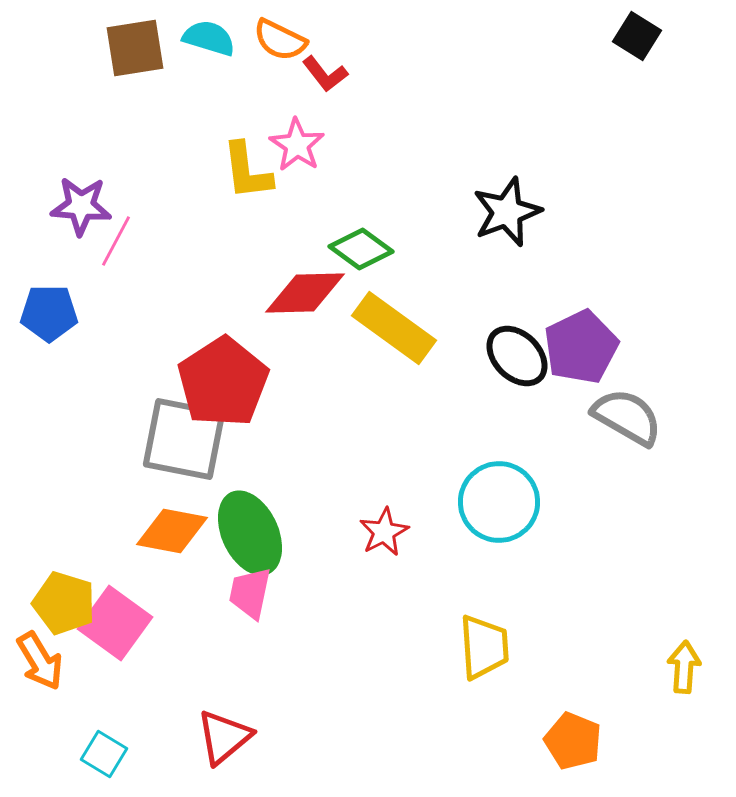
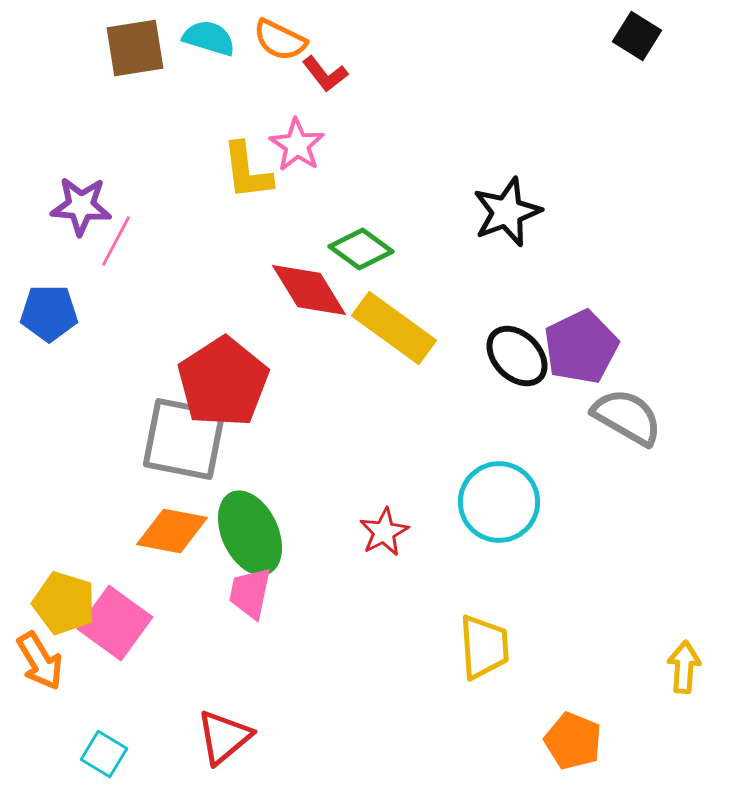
red diamond: moved 4 px right, 3 px up; rotated 60 degrees clockwise
